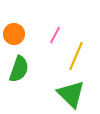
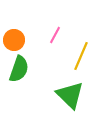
orange circle: moved 6 px down
yellow line: moved 5 px right
green triangle: moved 1 px left, 1 px down
